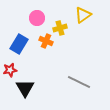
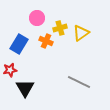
yellow triangle: moved 2 px left, 18 px down
